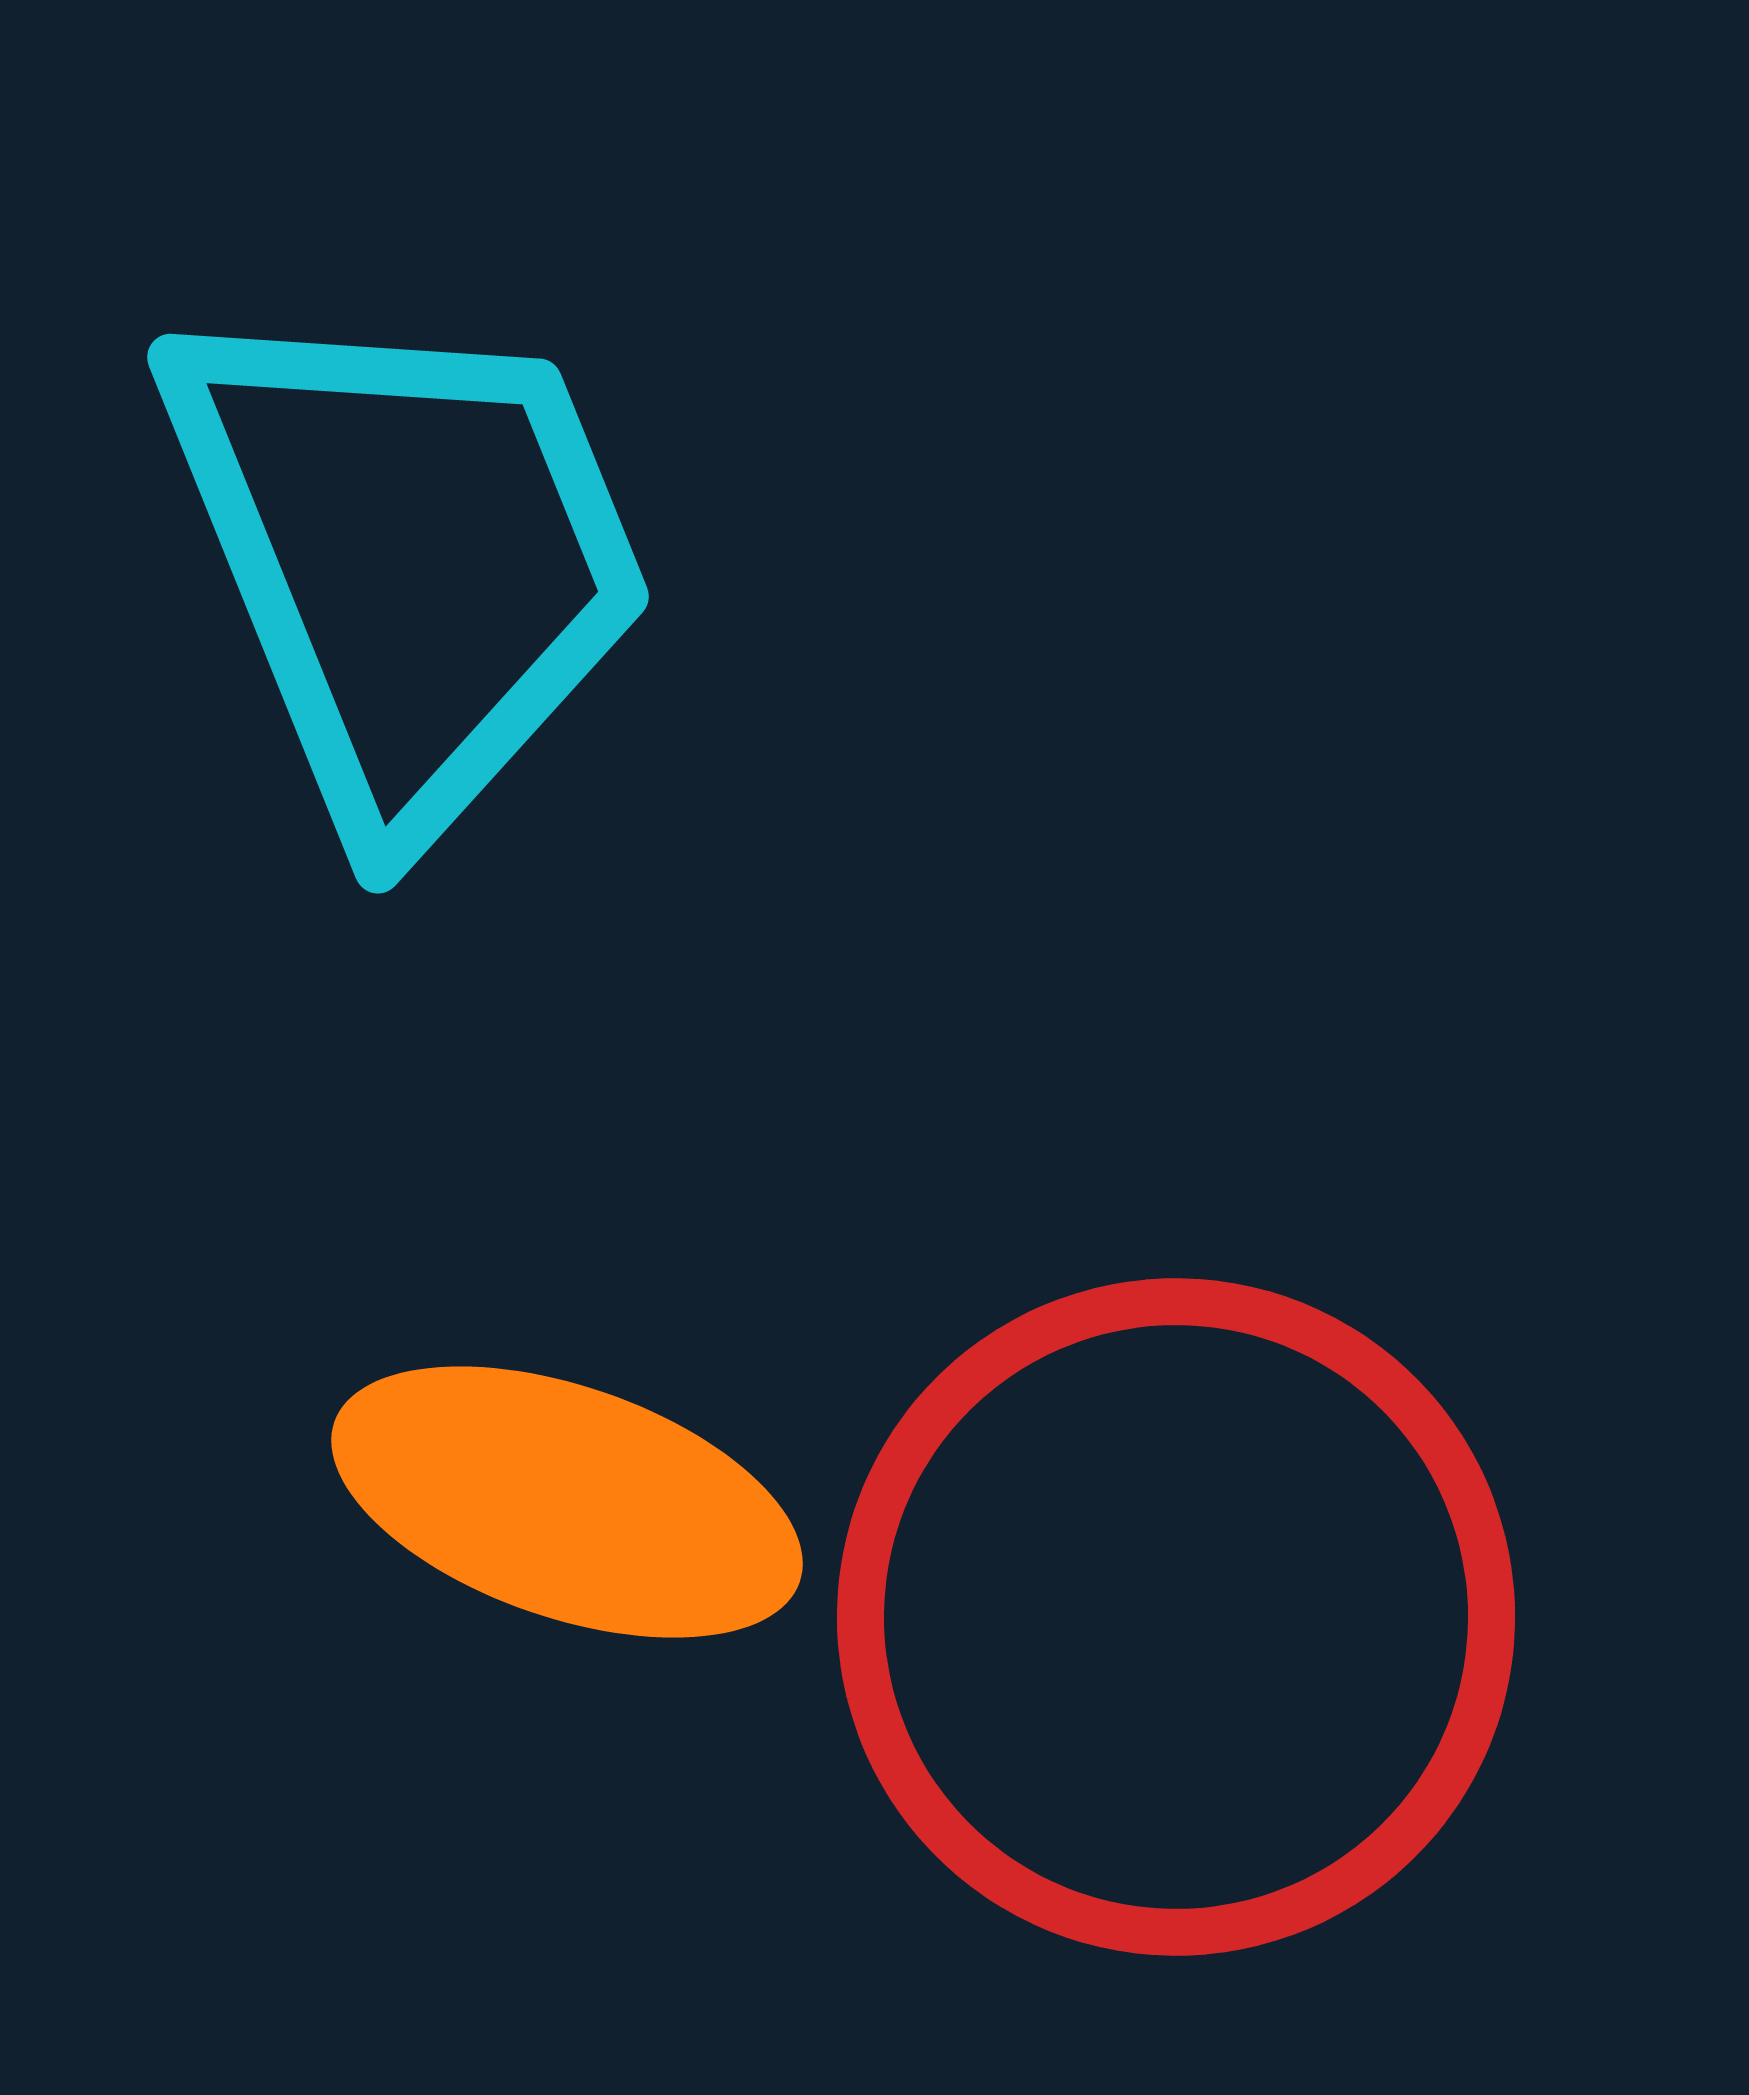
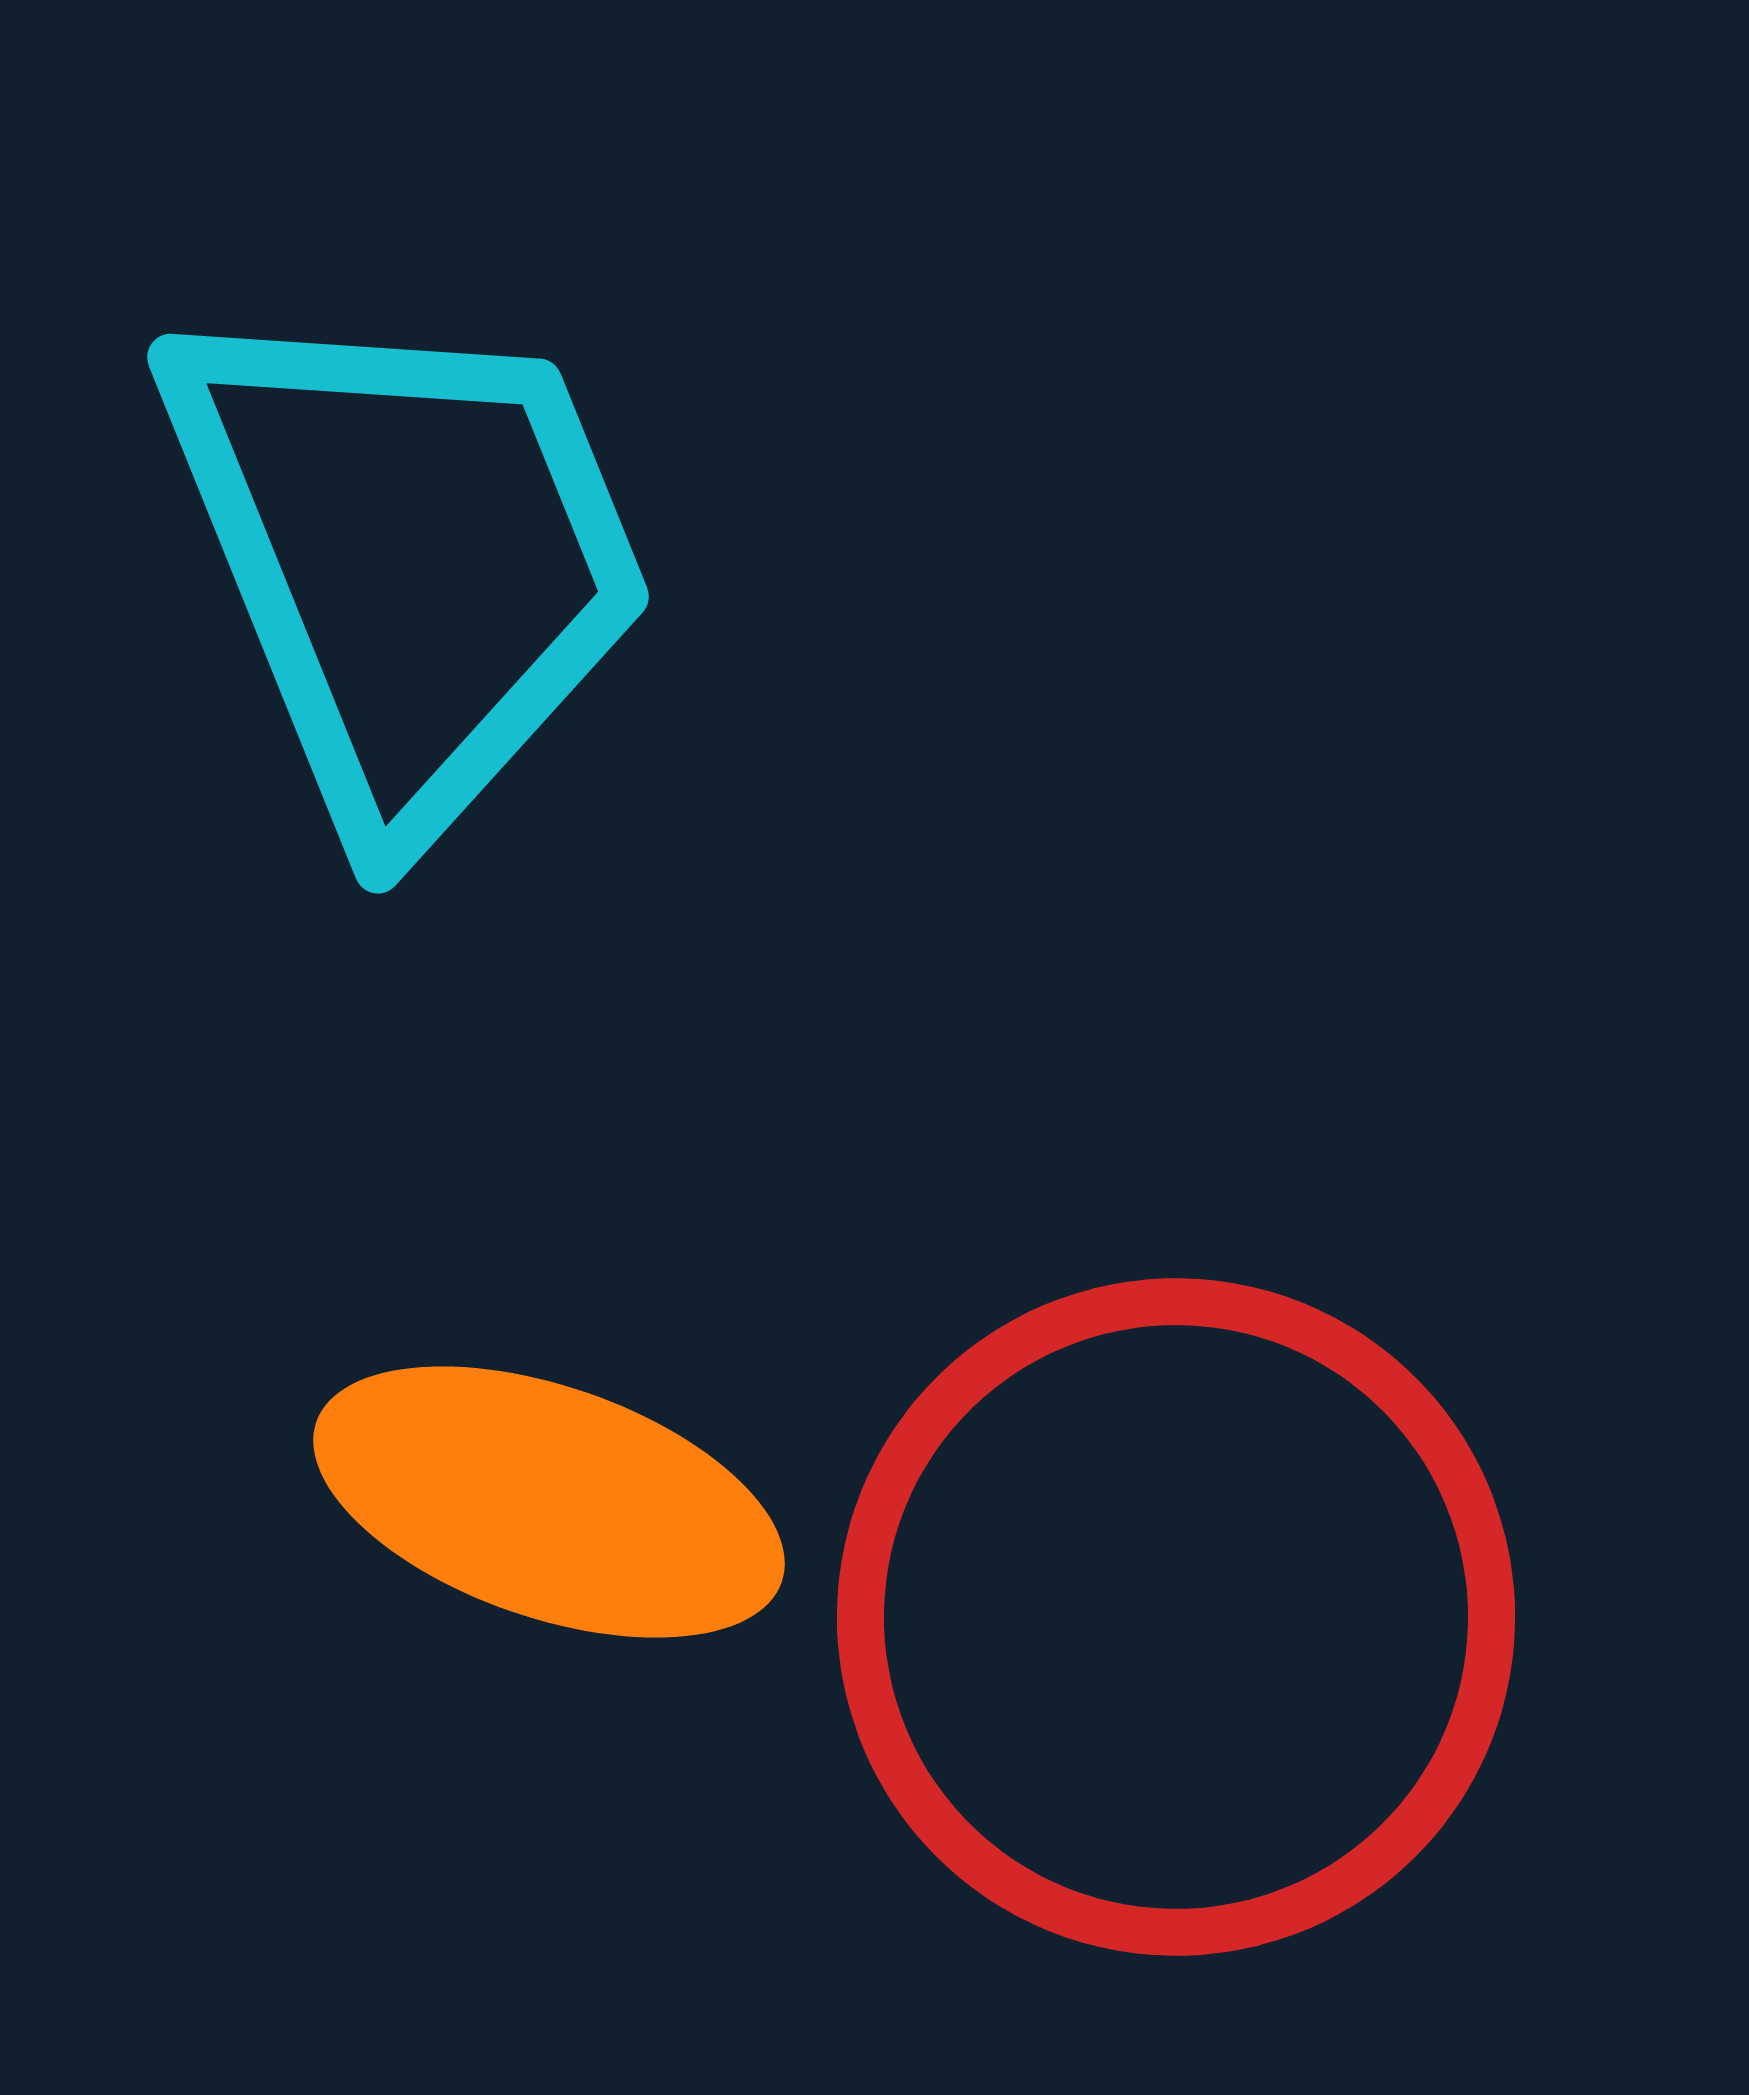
orange ellipse: moved 18 px left
